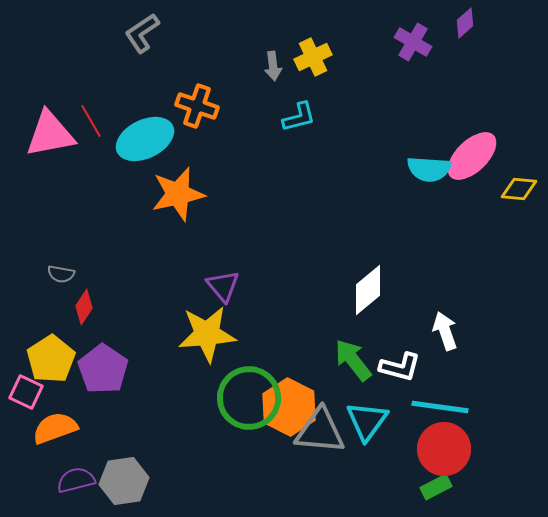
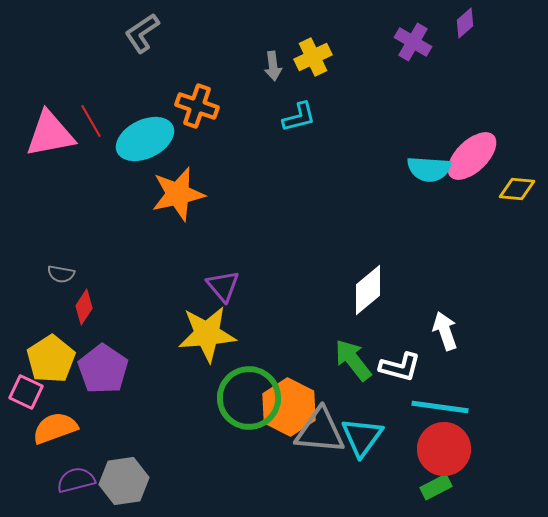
yellow diamond: moved 2 px left
cyan triangle: moved 5 px left, 16 px down
